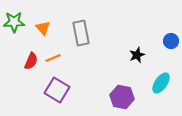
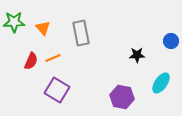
black star: rotated 21 degrees clockwise
